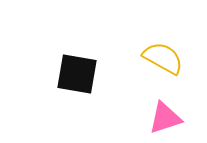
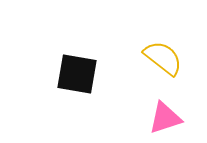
yellow semicircle: rotated 9 degrees clockwise
